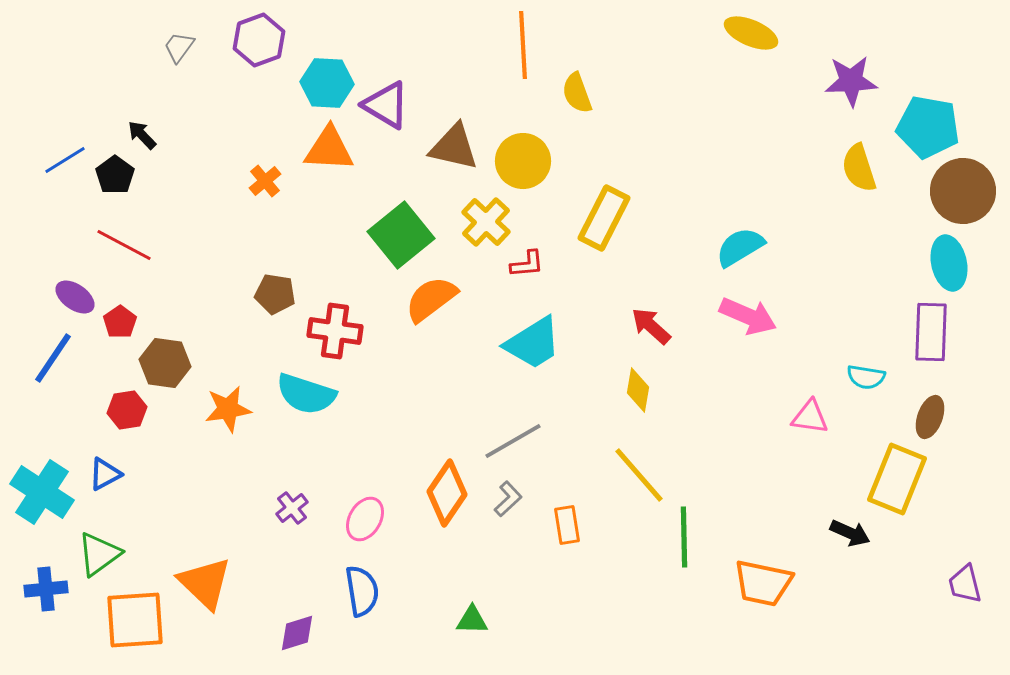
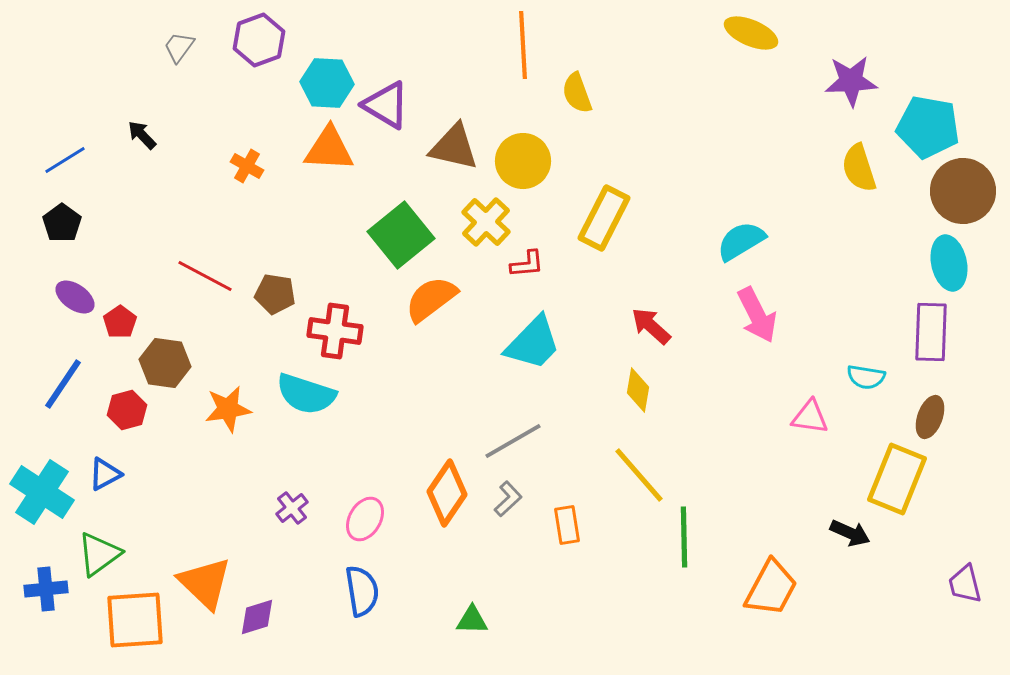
black pentagon at (115, 175): moved 53 px left, 48 px down
orange cross at (265, 181): moved 18 px left, 15 px up; rotated 20 degrees counterclockwise
red line at (124, 245): moved 81 px right, 31 px down
cyan semicircle at (740, 247): moved 1 px right, 6 px up
pink arrow at (748, 316): moved 9 px right, 1 px up; rotated 40 degrees clockwise
cyan trapezoid at (533, 343): rotated 14 degrees counterclockwise
blue line at (53, 358): moved 10 px right, 26 px down
red hexagon at (127, 410): rotated 6 degrees counterclockwise
orange trapezoid at (763, 583): moved 8 px right, 5 px down; rotated 74 degrees counterclockwise
purple diamond at (297, 633): moved 40 px left, 16 px up
